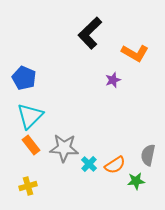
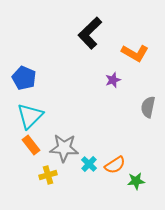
gray semicircle: moved 48 px up
yellow cross: moved 20 px right, 11 px up
